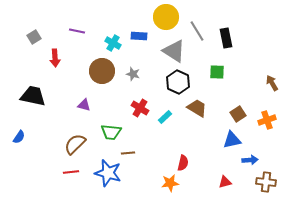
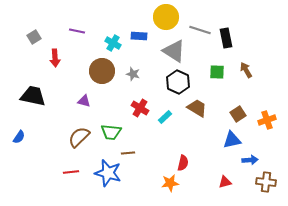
gray line: moved 3 px right, 1 px up; rotated 40 degrees counterclockwise
brown arrow: moved 26 px left, 13 px up
purple triangle: moved 4 px up
brown semicircle: moved 4 px right, 7 px up
